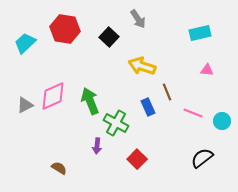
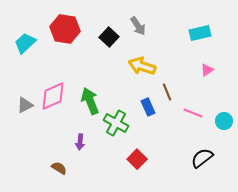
gray arrow: moved 7 px down
pink triangle: rotated 40 degrees counterclockwise
cyan circle: moved 2 px right
purple arrow: moved 17 px left, 4 px up
